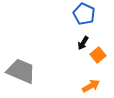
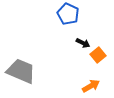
blue pentagon: moved 16 px left
black arrow: rotated 96 degrees counterclockwise
